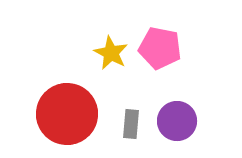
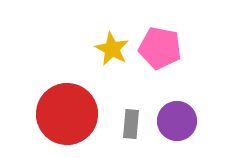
yellow star: moved 1 px right, 4 px up
